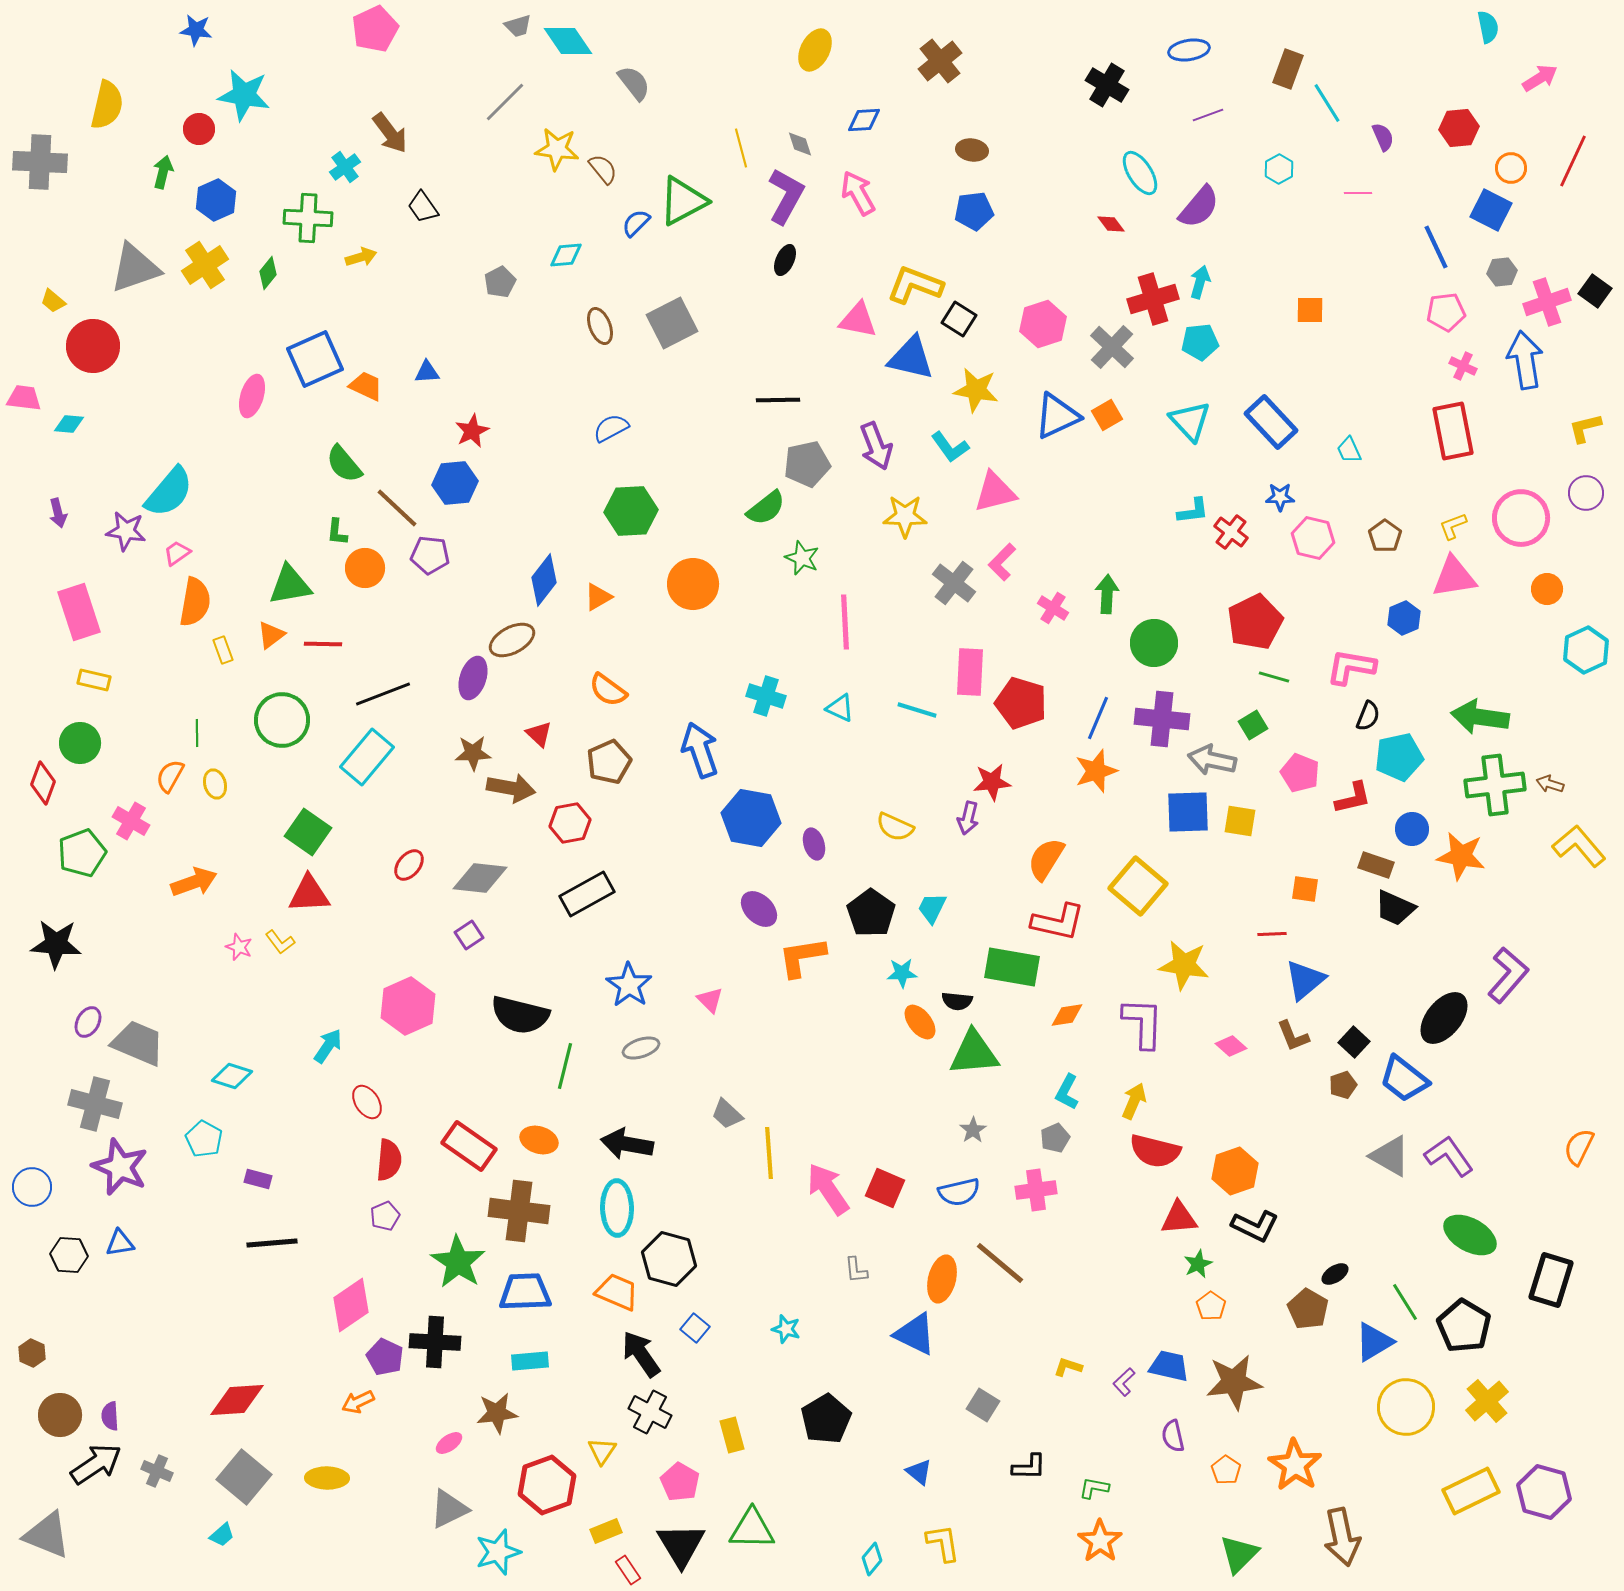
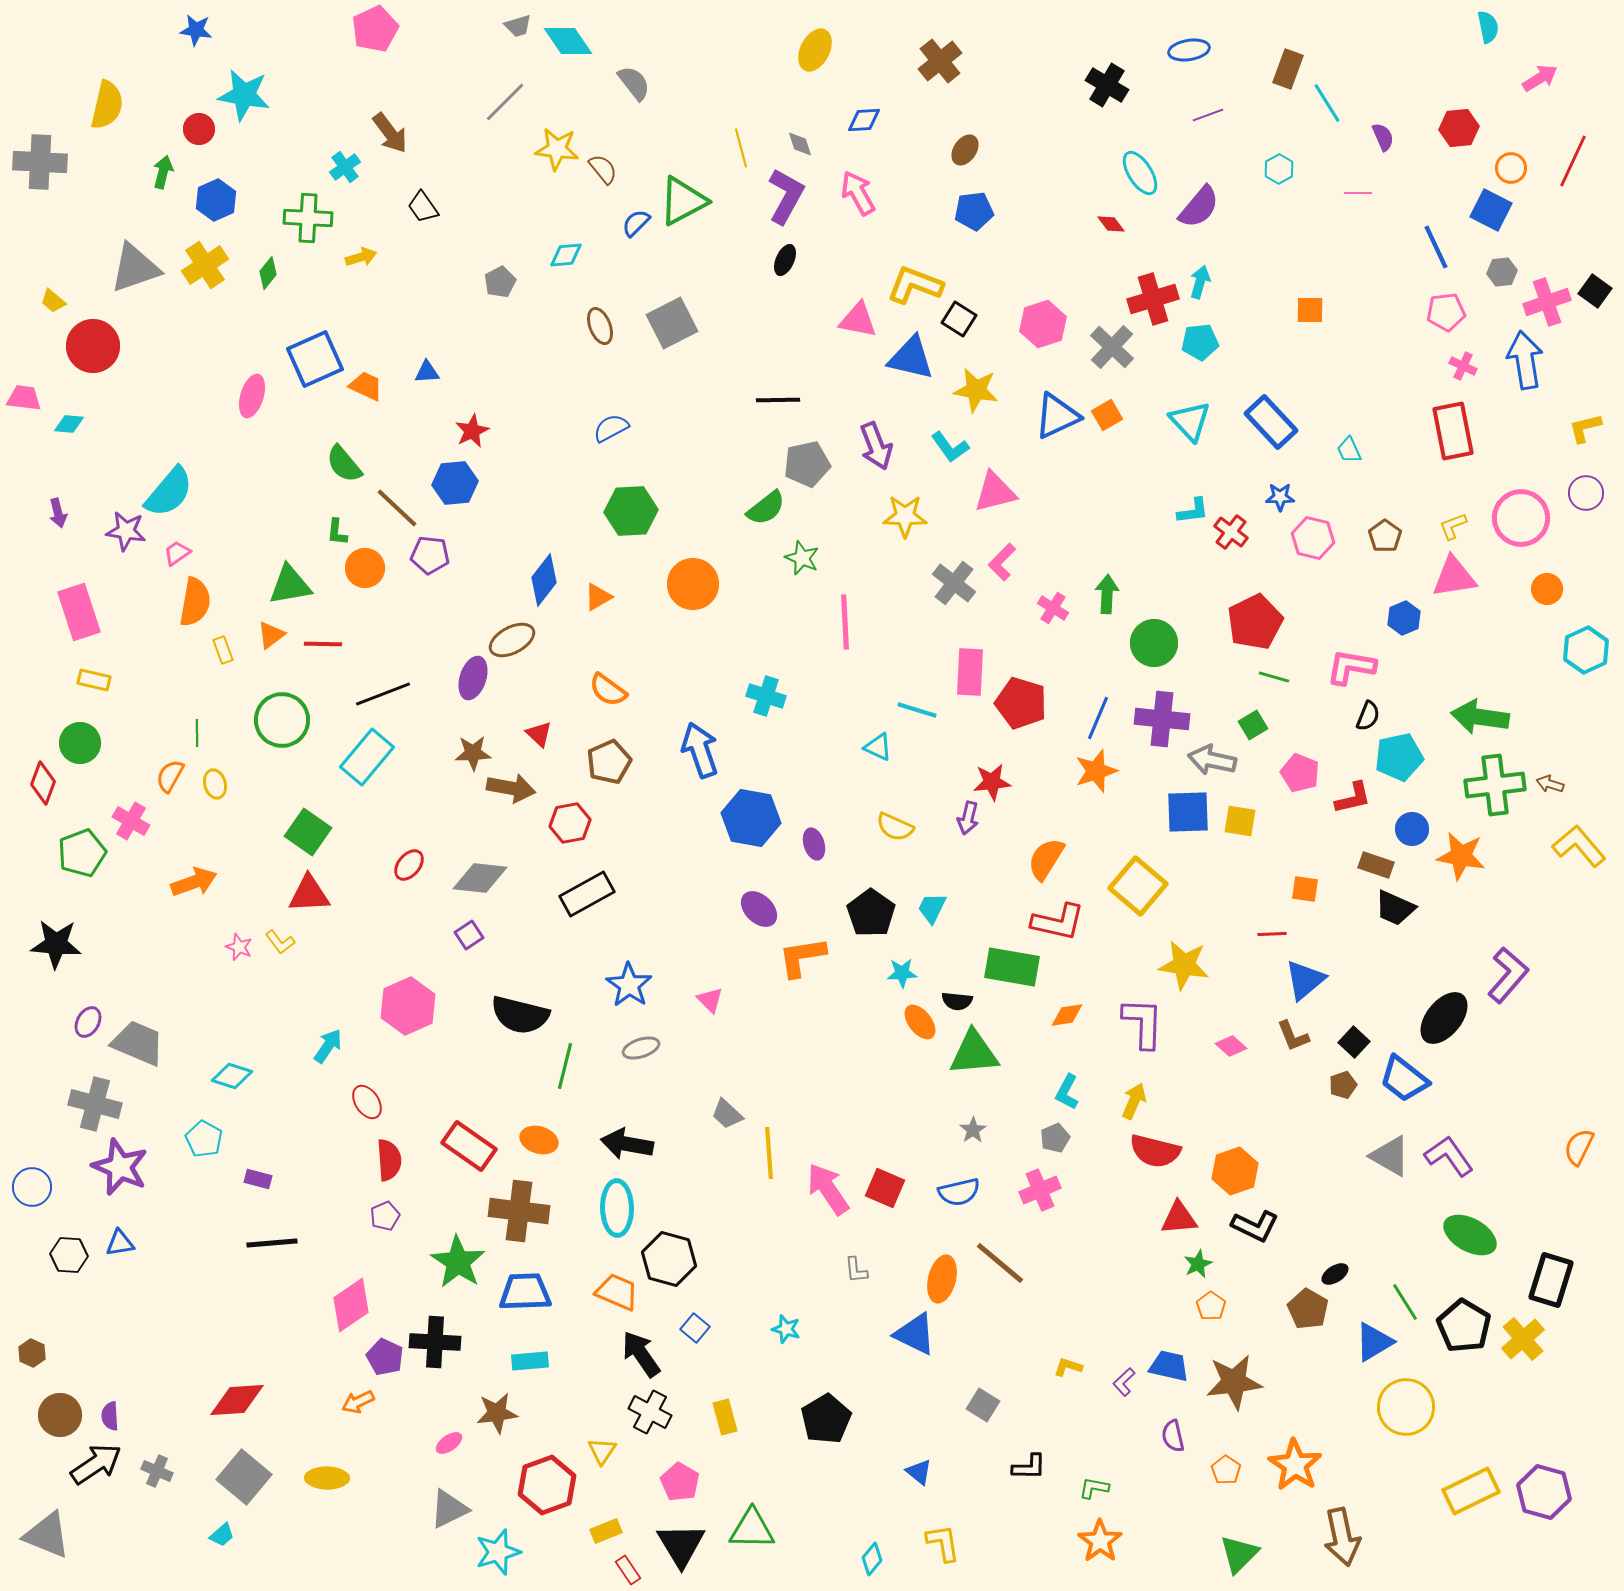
brown ellipse at (972, 150): moved 7 px left; rotated 64 degrees counterclockwise
cyan triangle at (840, 708): moved 38 px right, 39 px down
red semicircle at (389, 1160): rotated 9 degrees counterclockwise
pink cross at (1036, 1190): moved 4 px right; rotated 15 degrees counterclockwise
yellow cross at (1487, 1401): moved 36 px right, 62 px up
yellow rectangle at (732, 1435): moved 7 px left, 18 px up
